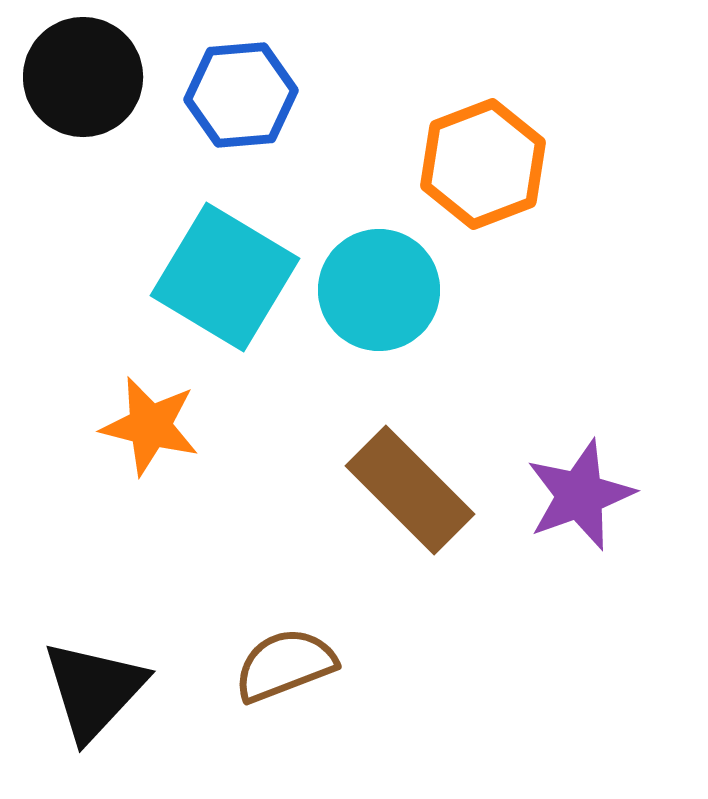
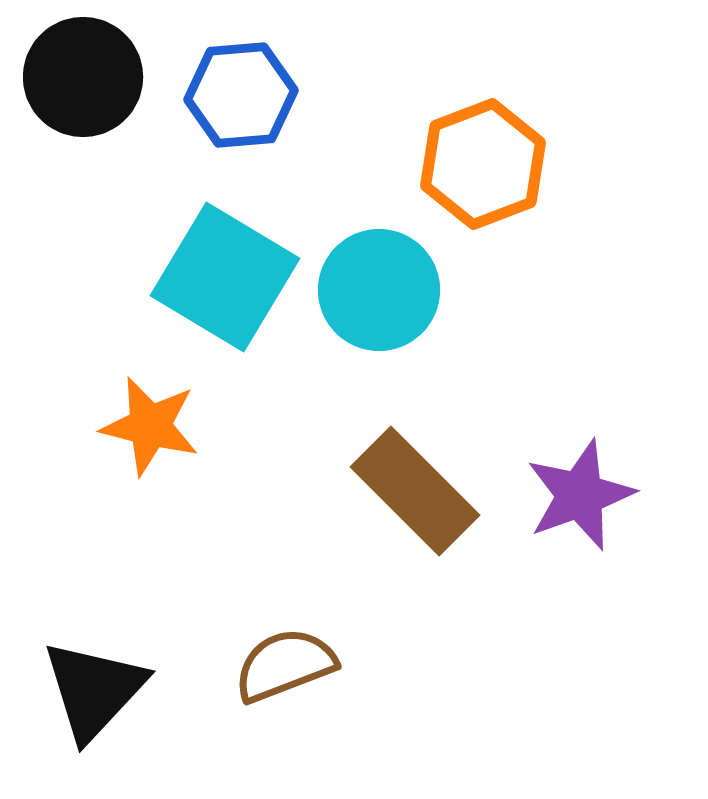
brown rectangle: moved 5 px right, 1 px down
